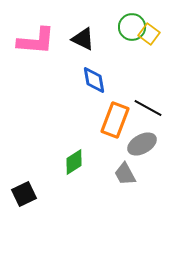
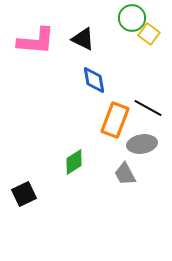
green circle: moved 9 px up
gray ellipse: rotated 20 degrees clockwise
